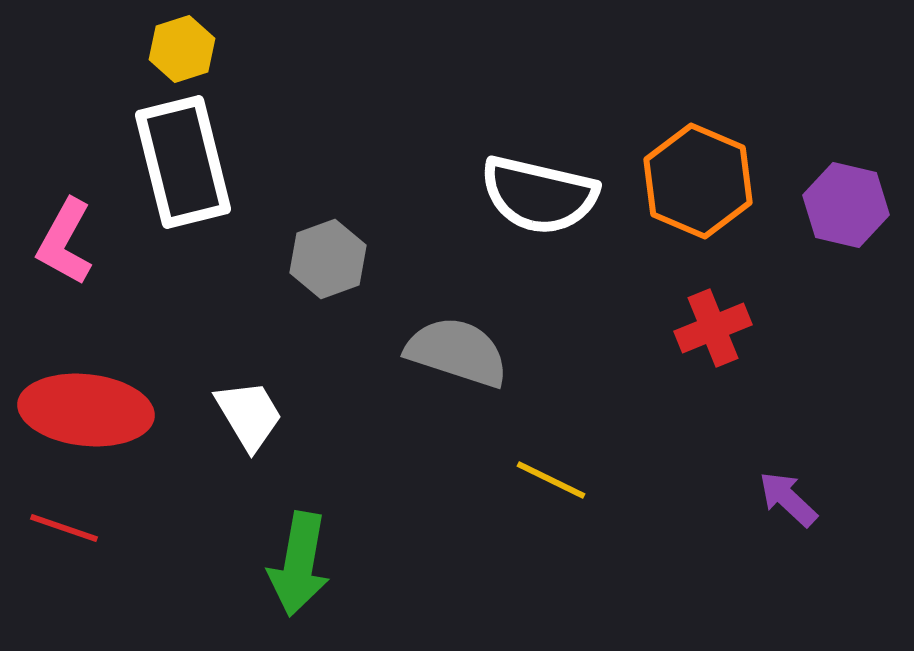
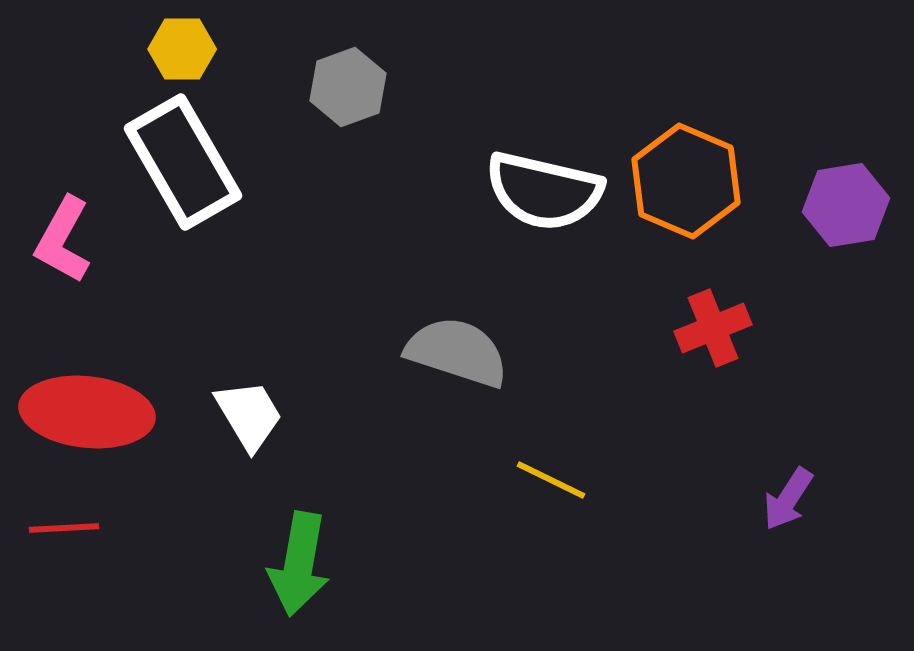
yellow hexagon: rotated 18 degrees clockwise
white rectangle: rotated 16 degrees counterclockwise
orange hexagon: moved 12 px left
white semicircle: moved 5 px right, 4 px up
purple hexagon: rotated 22 degrees counterclockwise
pink L-shape: moved 2 px left, 2 px up
gray hexagon: moved 20 px right, 172 px up
red ellipse: moved 1 px right, 2 px down
purple arrow: rotated 100 degrees counterclockwise
red line: rotated 22 degrees counterclockwise
